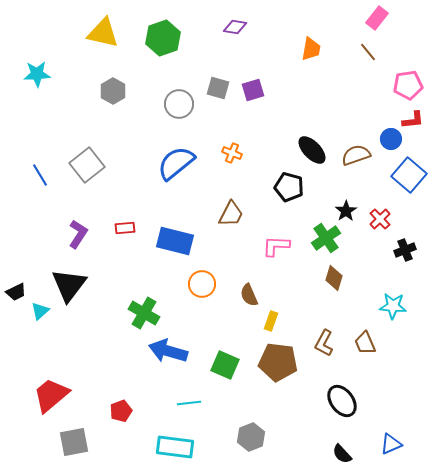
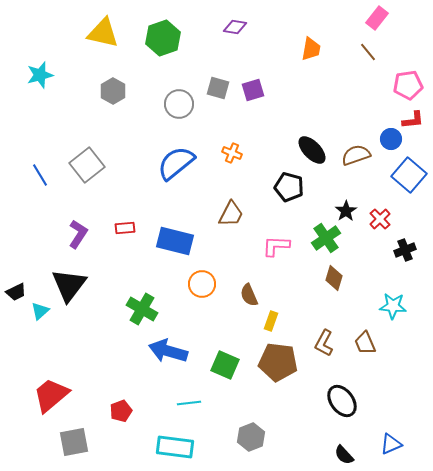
cyan star at (37, 74): moved 3 px right, 1 px down; rotated 12 degrees counterclockwise
green cross at (144, 313): moved 2 px left, 4 px up
black semicircle at (342, 454): moved 2 px right, 1 px down
